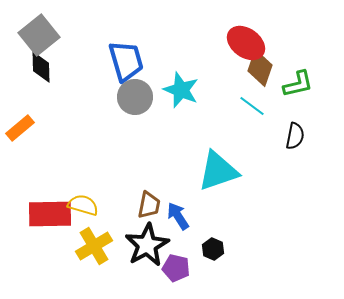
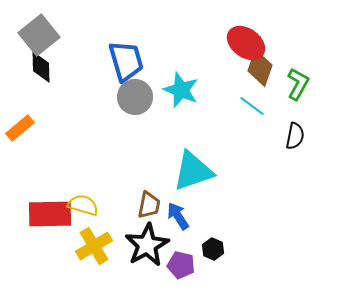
green L-shape: rotated 48 degrees counterclockwise
cyan triangle: moved 25 px left
purple pentagon: moved 5 px right, 3 px up
